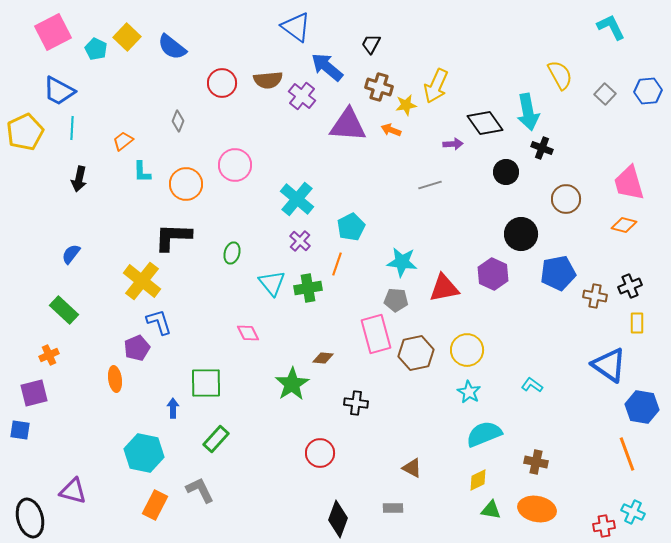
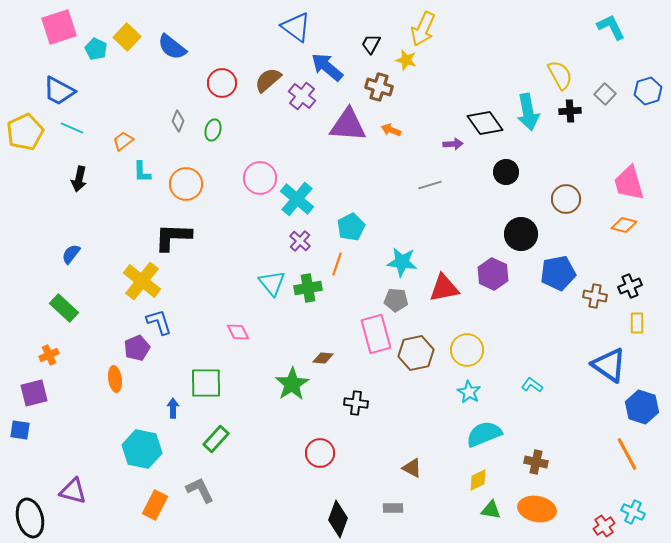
pink square at (53, 32): moved 6 px right, 5 px up; rotated 9 degrees clockwise
brown semicircle at (268, 80): rotated 144 degrees clockwise
yellow arrow at (436, 86): moved 13 px left, 57 px up
blue hexagon at (648, 91): rotated 12 degrees counterclockwise
yellow star at (406, 105): moved 45 px up; rotated 25 degrees clockwise
cyan line at (72, 128): rotated 70 degrees counterclockwise
black cross at (542, 148): moved 28 px right, 37 px up; rotated 25 degrees counterclockwise
pink circle at (235, 165): moved 25 px right, 13 px down
green ellipse at (232, 253): moved 19 px left, 123 px up
green rectangle at (64, 310): moved 2 px up
pink diamond at (248, 333): moved 10 px left, 1 px up
blue hexagon at (642, 407): rotated 8 degrees clockwise
cyan hexagon at (144, 453): moved 2 px left, 4 px up
orange line at (627, 454): rotated 8 degrees counterclockwise
red cross at (604, 526): rotated 25 degrees counterclockwise
